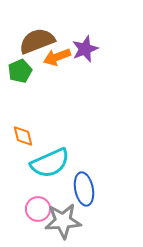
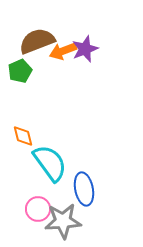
orange arrow: moved 6 px right, 6 px up
cyan semicircle: rotated 102 degrees counterclockwise
